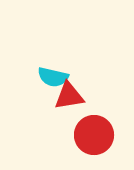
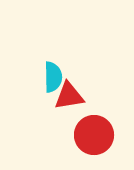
cyan semicircle: rotated 104 degrees counterclockwise
